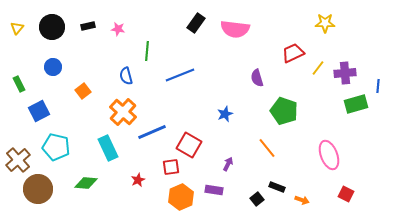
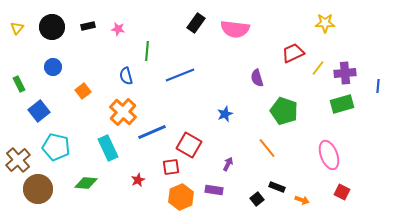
green rectangle at (356, 104): moved 14 px left
blue square at (39, 111): rotated 10 degrees counterclockwise
red square at (346, 194): moved 4 px left, 2 px up
